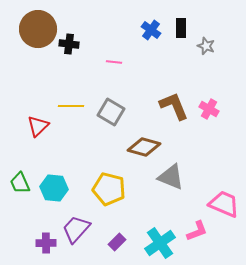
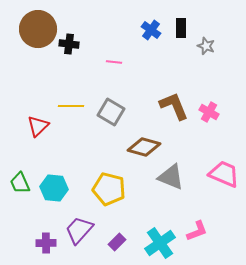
pink cross: moved 3 px down
pink trapezoid: moved 30 px up
purple trapezoid: moved 3 px right, 1 px down
